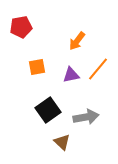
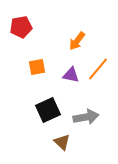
purple triangle: rotated 24 degrees clockwise
black square: rotated 10 degrees clockwise
